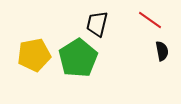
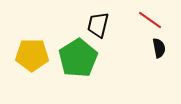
black trapezoid: moved 1 px right, 1 px down
black semicircle: moved 3 px left, 3 px up
yellow pentagon: moved 2 px left; rotated 12 degrees clockwise
